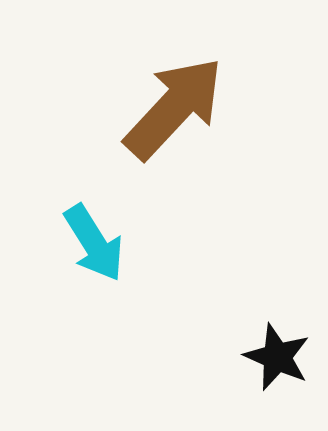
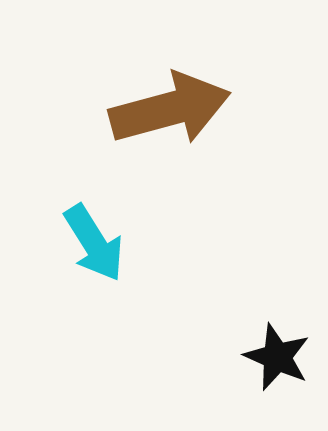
brown arrow: moved 4 px left, 1 px down; rotated 32 degrees clockwise
